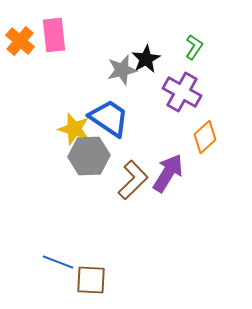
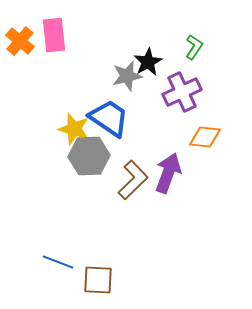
black star: moved 2 px right, 3 px down
gray star: moved 5 px right, 6 px down
purple cross: rotated 36 degrees clockwise
orange diamond: rotated 48 degrees clockwise
purple arrow: rotated 12 degrees counterclockwise
brown square: moved 7 px right
